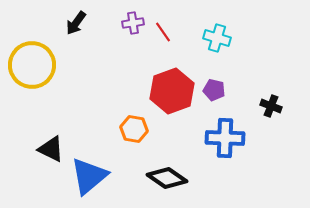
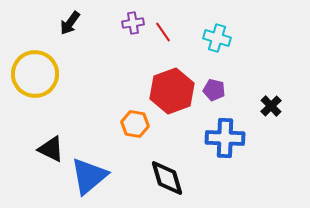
black arrow: moved 6 px left
yellow circle: moved 3 px right, 9 px down
black cross: rotated 25 degrees clockwise
orange hexagon: moved 1 px right, 5 px up
black diamond: rotated 39 degrees clockwise
